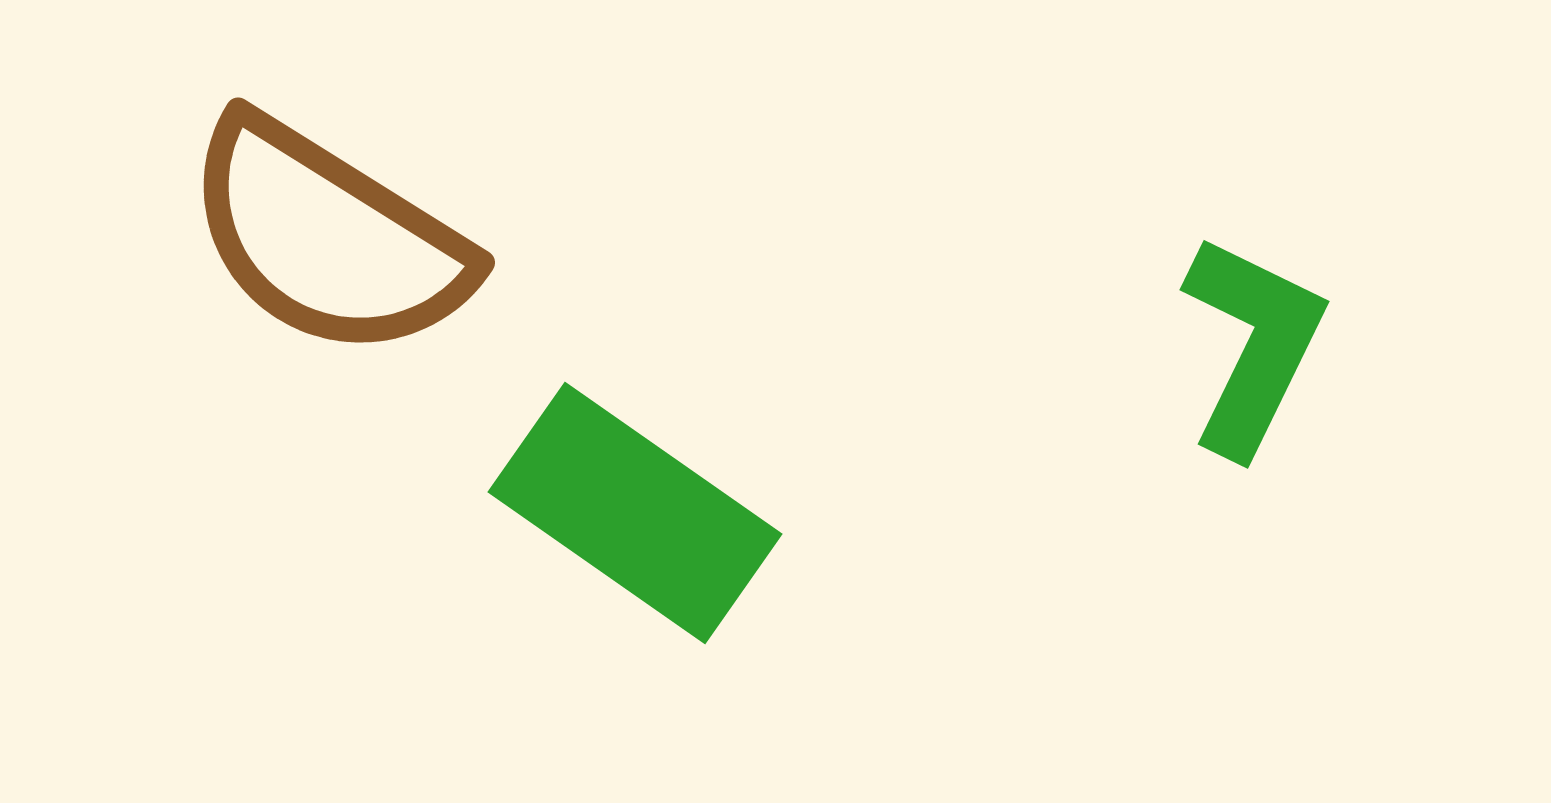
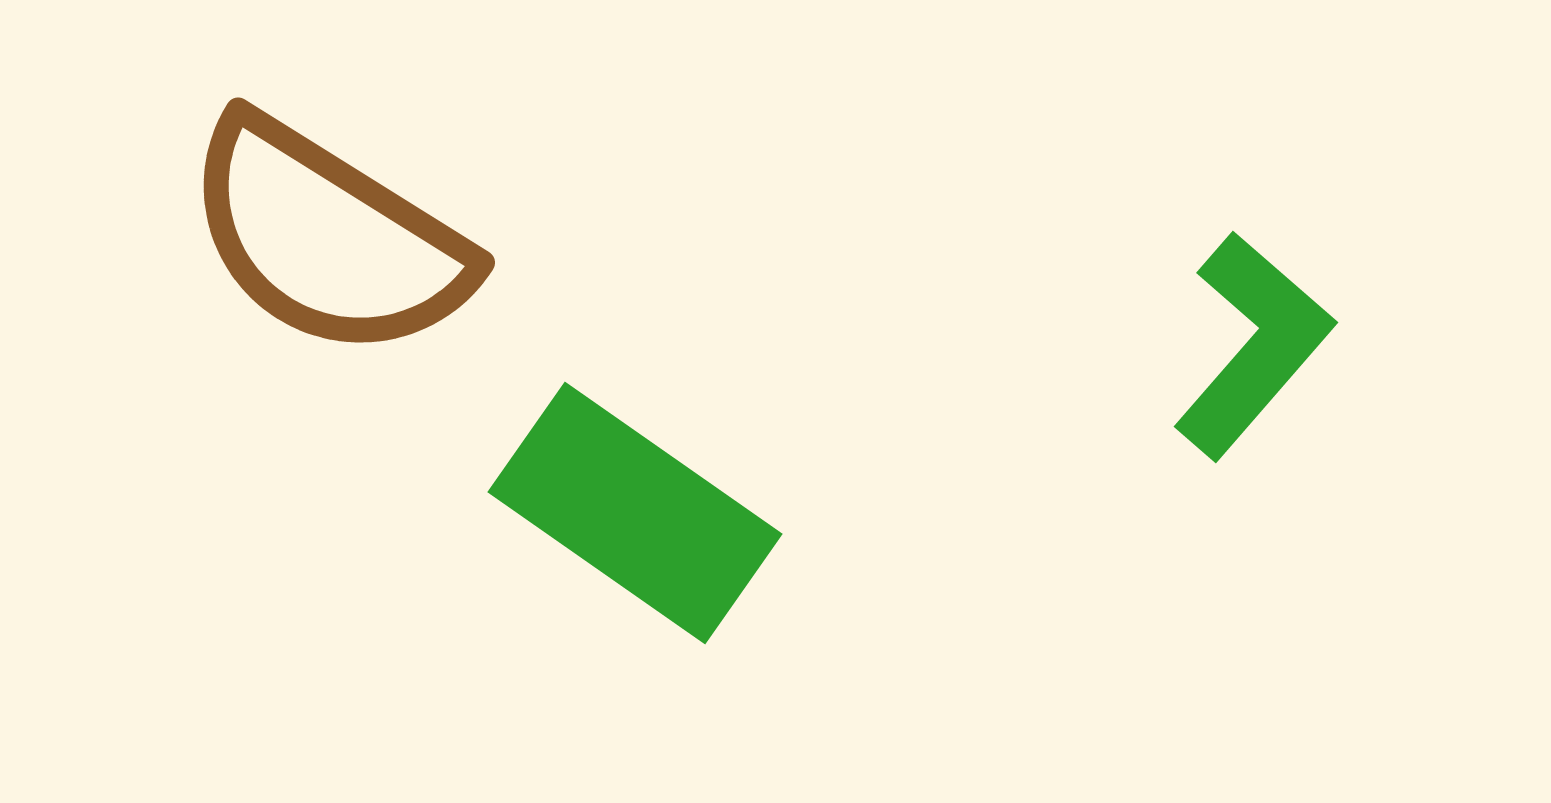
green L-shape: rotated 15 degrees clockwise
